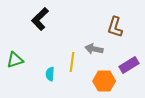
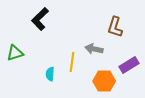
green triangle: moved 7 px up
